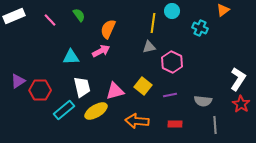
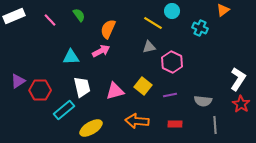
yellow line: rotated 66 degrees counterclockwise
yellow ellipse: moved 5 px left, 17 px down
